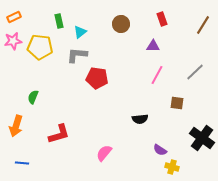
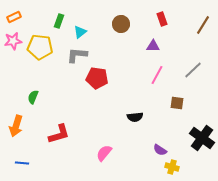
green rectangle: rotated 32 degrees clockwise
gray line: moved 2 px left, 2 px up
black semicircle: moved 5 px left, 2 px up
